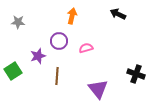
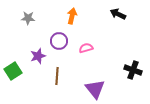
gray star: moved 10 px right, 4 px up
black cross: moved 3 px left, 4 px up
purple triangle: moved 3 px left
